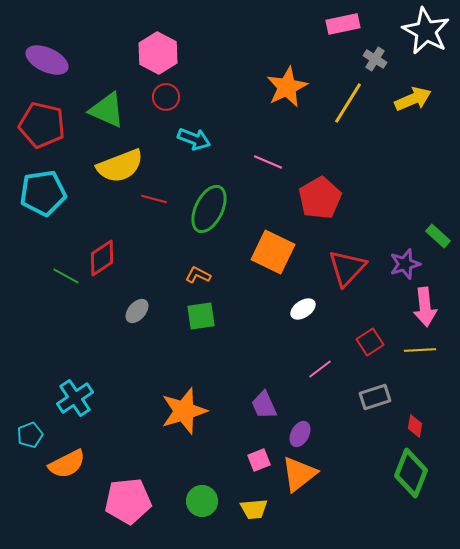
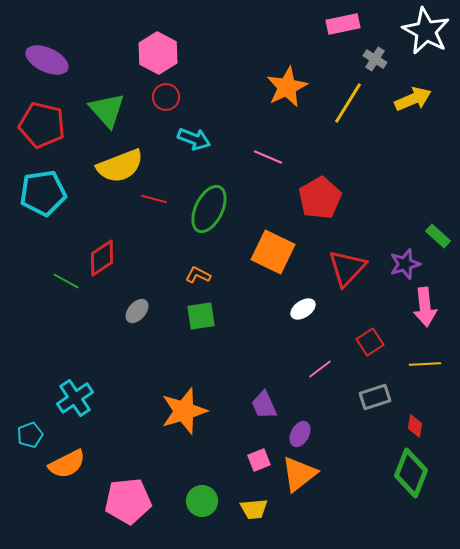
green triangle at (107, 110): rotated 24 degrees clockwise
pink line at (268, 162): moved 5 px up
green line at (66, 276): moved 5 px down
yellow line at (420, 350): moved 5 px right, 14 px down
